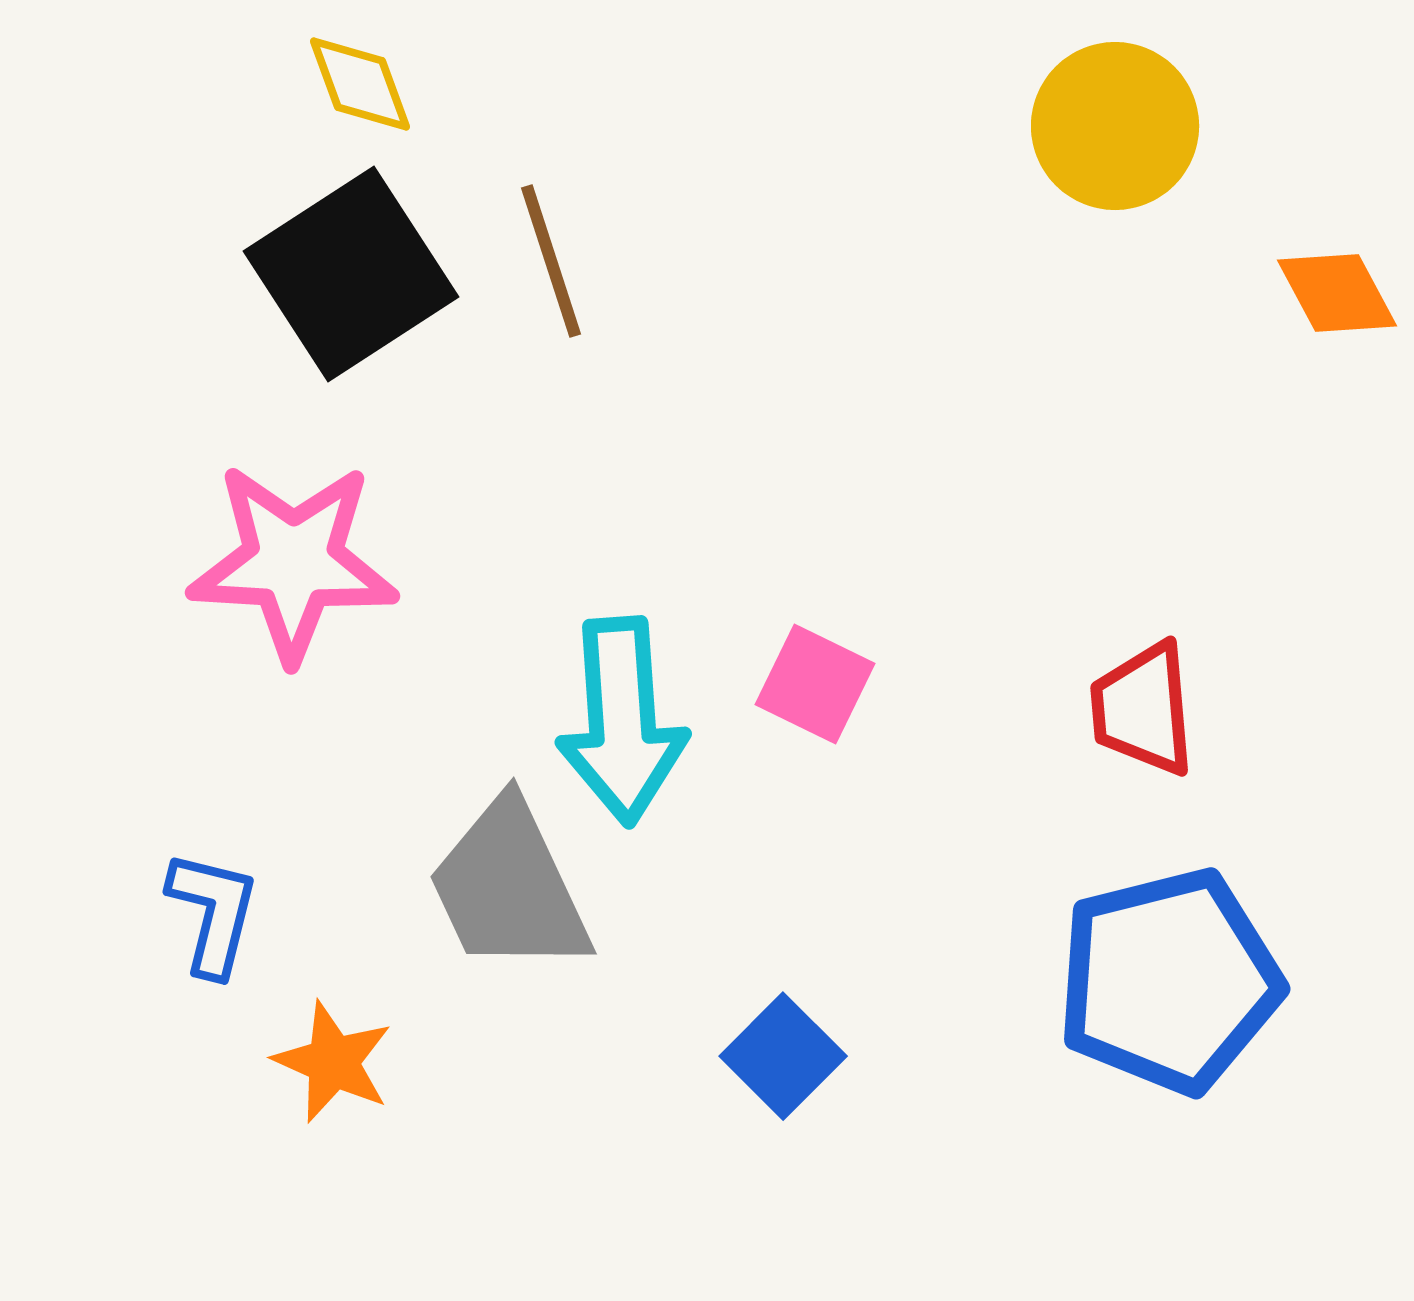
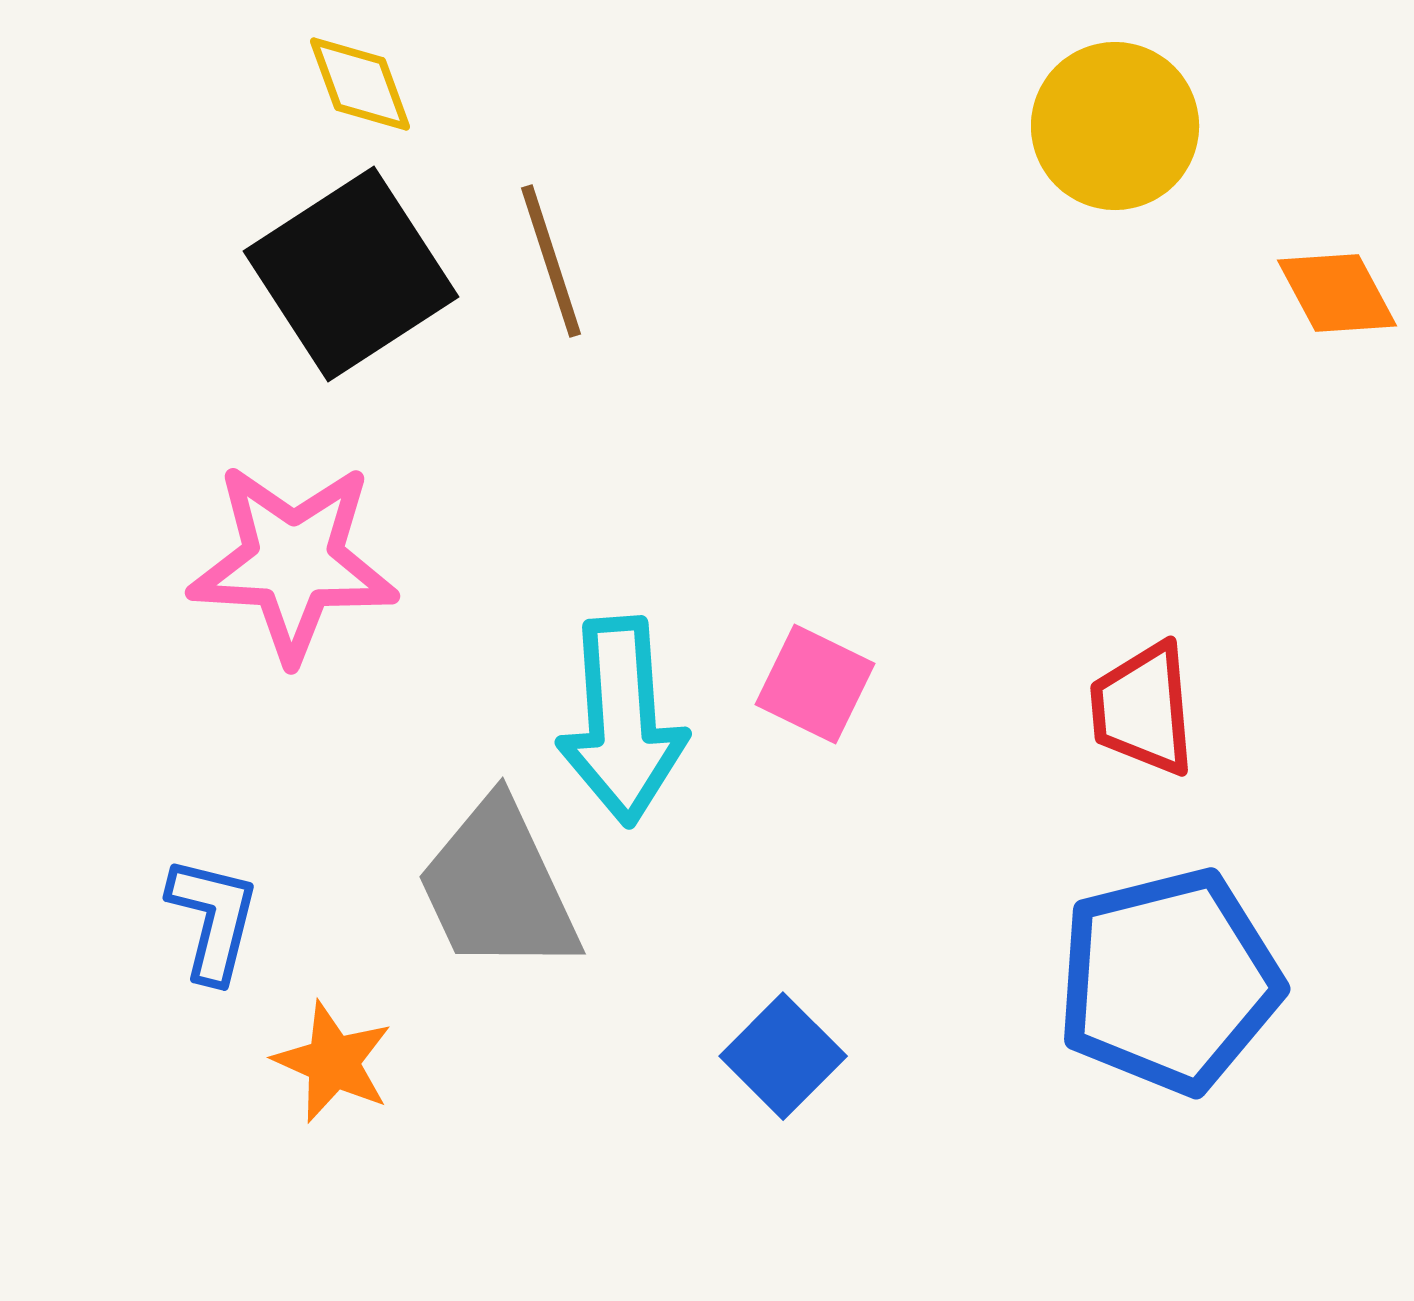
gray trapezoid: moved 11 px left
blue L-shape: moved 6 px down
